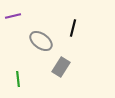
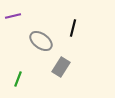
green line: rotated 28 degrees clockwise
